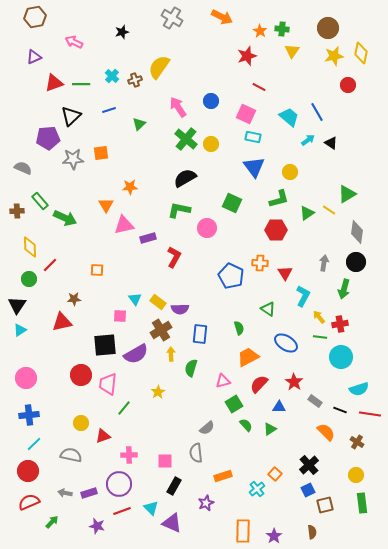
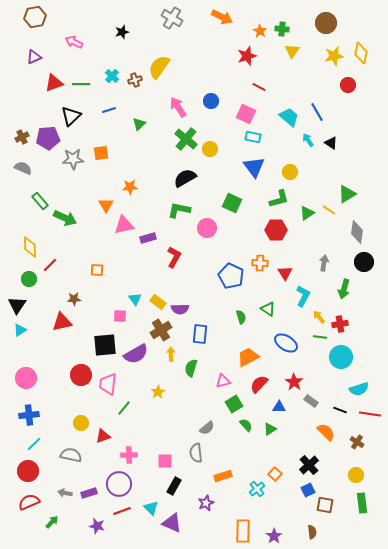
brown circle at (328, 28): moved 2 px left, 5 px up
cyan arrow at (308, 140): rotated 88 degrees counterclockwise
yellow circle at (211, 144): moved 1 px left, 5 px down
brown cross at (17, 211): moved 5 px right, 74 px up; rotated 24 degrees counterclockwise
black circle at (356, 262): moved 8 px right
green semicircle at (239, 328): moved 2 px right, 11 px up
gray rectangle at (315, 401): moved 4 px left
brown square at (325, 505): rotated 24 degrees clockwise
